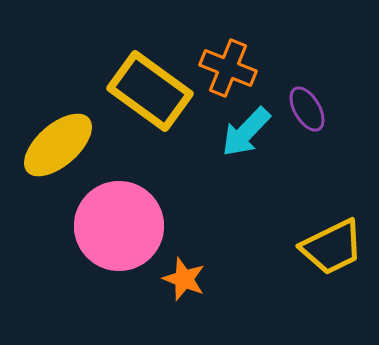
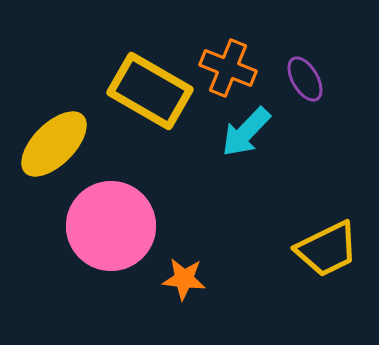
yellow rectangle: rotated 6 degrees counterclockwise
purple ellipse: moved 2 px left, 30 px up
yellow ellipse: moved 4 px left, 1 px up; rotated 4 degrees counterclockwise
pink circle: moved 8 px left
yellow trapezoid: moved 5 px left, 2 px down
orange star: rotated 15 degrees counterclockwise
